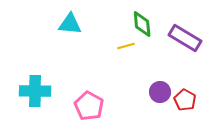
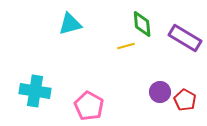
cyan triangle: rotated 20 degrees counterclockwise
cyan cross: rotated 8 degrees clockwise
